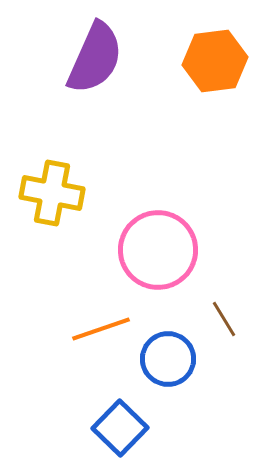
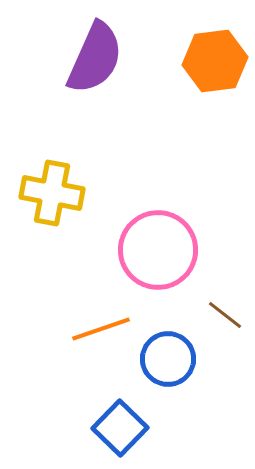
brown line: moved 1 px right, 4 px up; rotated 21 degrees counterclockwise
